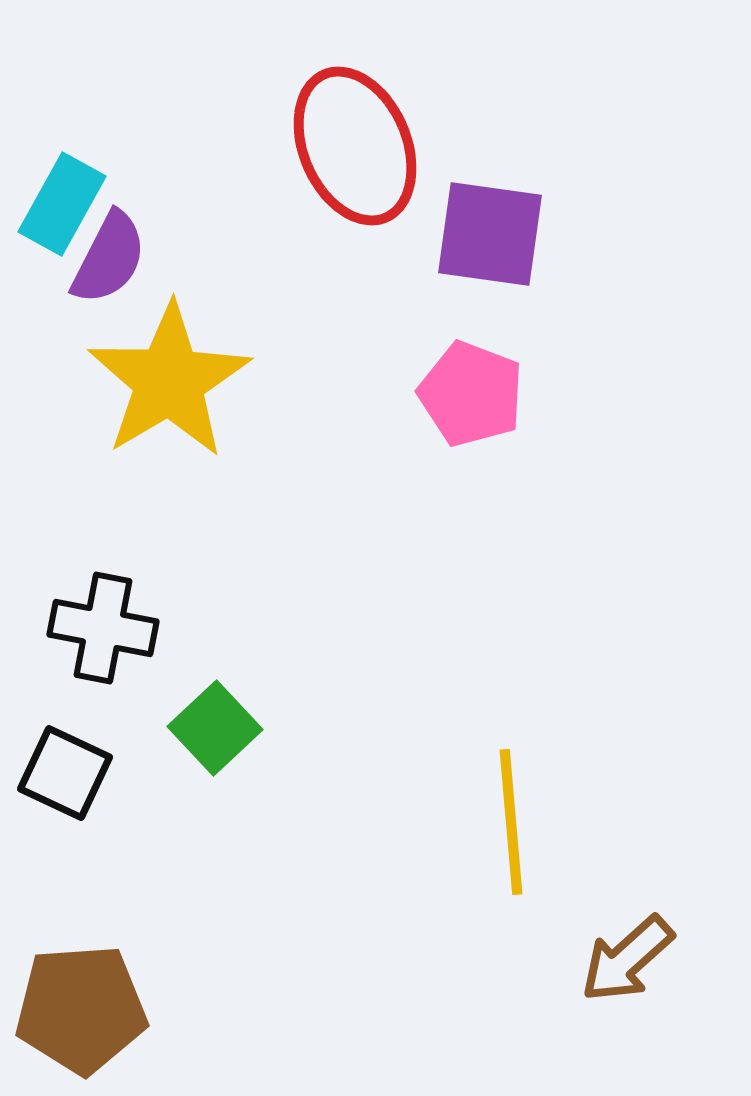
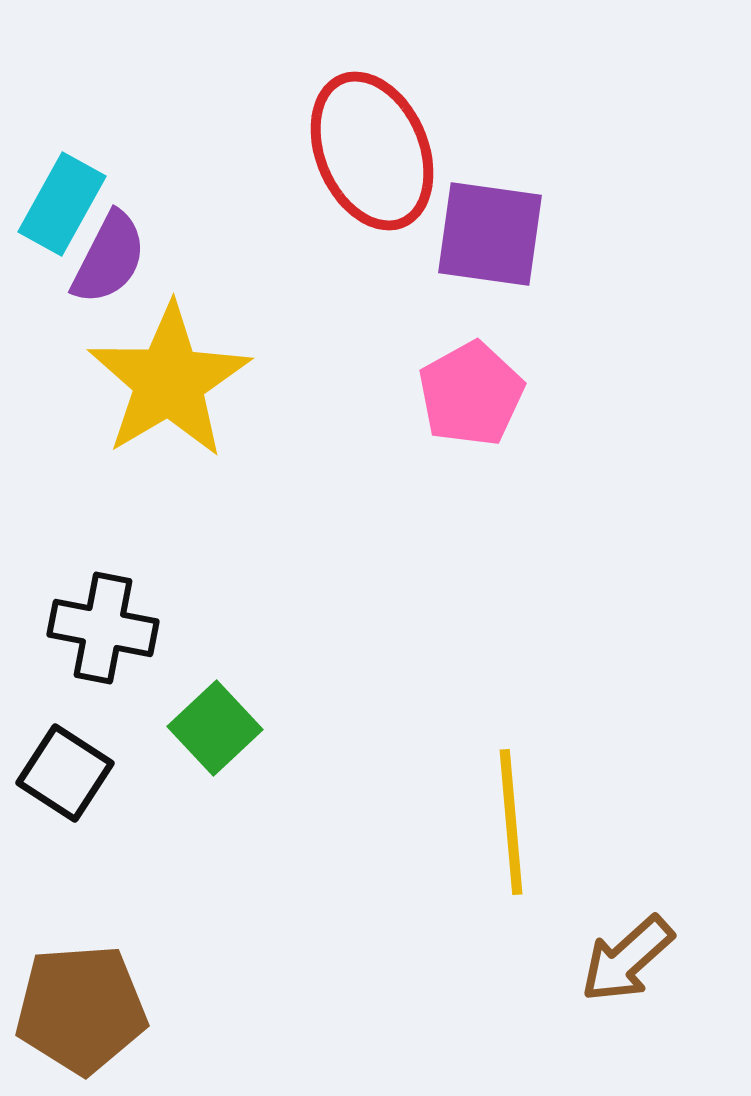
red ellipse: moved 17 px right, 5 px down
pink pentagon: rotated 22 degrees clockwise
black square: rotated 8 degrees clockwise
